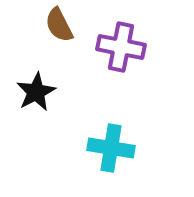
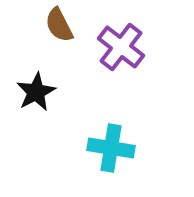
purple cross: rotated 27 degrees clockwise
